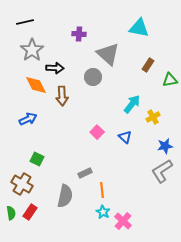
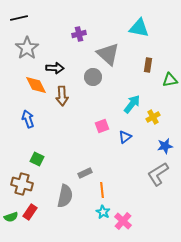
black line: moved 6 px left, 4 px up
purple cross: rotated 16 degrees counterclockwise
gray star: moved 5 px left, 2 px up
brown rectangle: rotated 24 degrees counterclockwise
blue arrow: rotated 84 degrees counterclockwise
pink square: moved 5 px right, 6 px up; rotated 24 degrees clockwise
blue triangle: rotated 40 degrees clockwise
gray L-shape: moved 4 px left, 3 px down
brown cross: rotated 15 degrees counterclockwise
green semicircle: moved 4 px down; rotated 80 degrees clockwise
